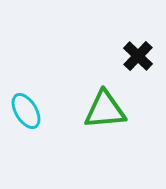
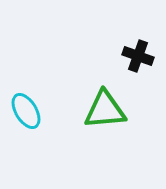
black cross: rotated 24 degrees counterclockwise
